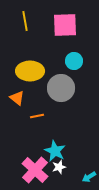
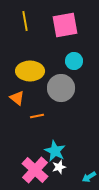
pink square: rotated 8 degrees counterclockwise
